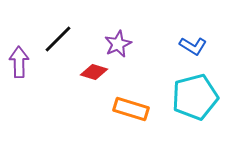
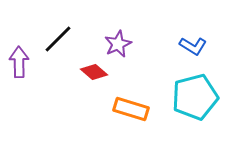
red diamond: rotated 24 degrees clockwise
